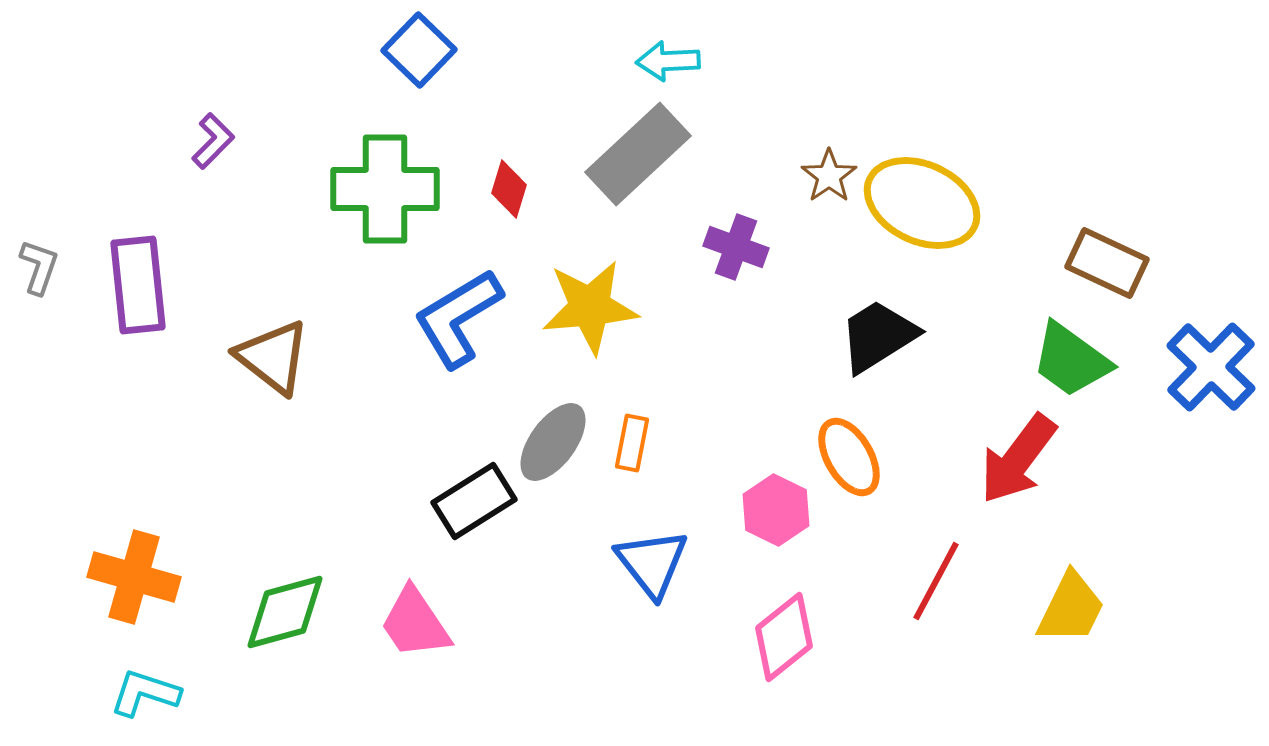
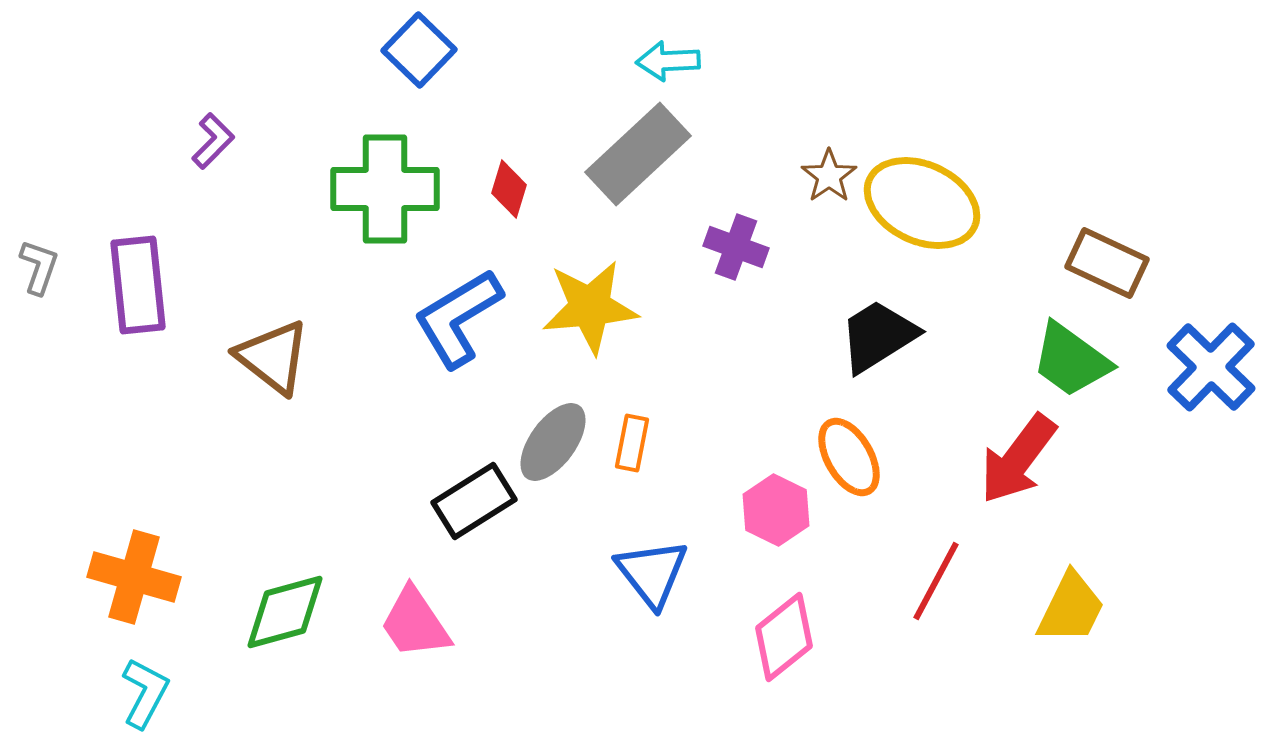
blue triangle: moved 10 px down
cyan L-shape: rotated 100 degrees clockwise
